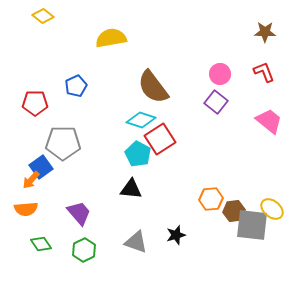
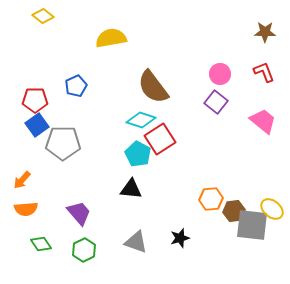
red pentagon: moved 3 px up
pink trapezoid: moved 6 px left
blue square: moved 4 px left, 42 px up
orange arrow: moved 9 px left
black star: moved 4 px right, 3 px down
